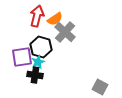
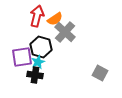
gray square: moved 14 px up
